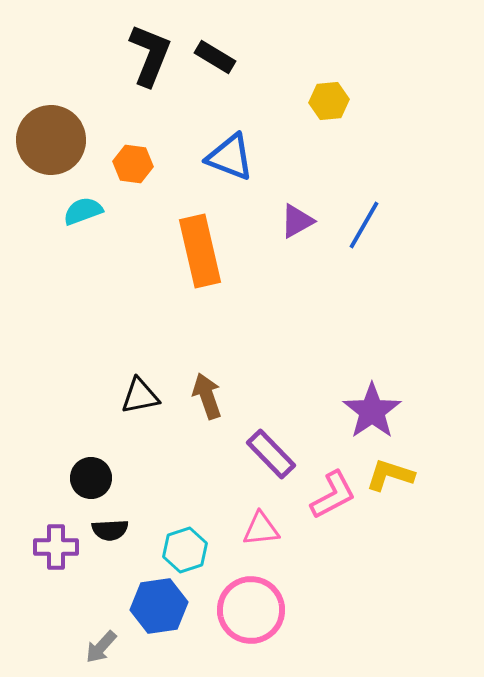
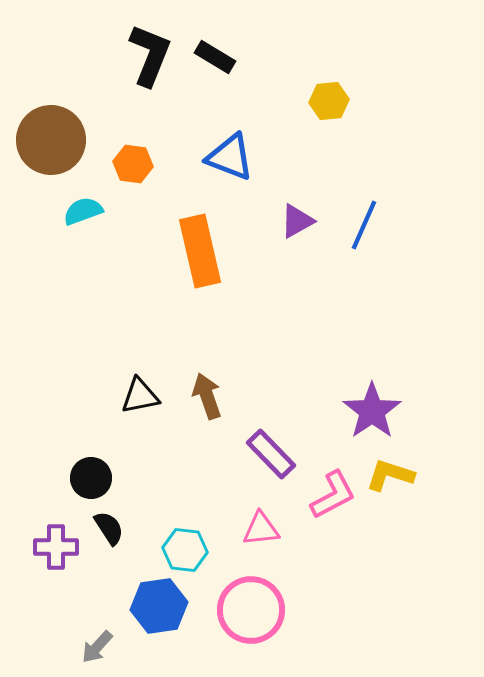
blue line: rotated 6 degrees counterclockwise
black semicircle: moved 1 px left, 2 px up; rotated 120 degrees counterclockwise
cyan hexagon: rotated 24 degrees clockwise
gray arrow: moved 4 px left
